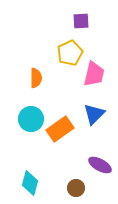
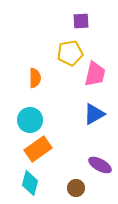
yellow pentagon: rotated 15 degrees clockwise
pink trapezoid: moved 1 px right
orange semicircle: moved 1 px left
blue triangle: rotated 15 degrees clockwise
cyan circle: moved 1 px left, 1 px down
orange rectangle: moved 22 px left, 20 px down
